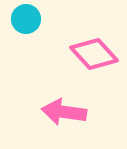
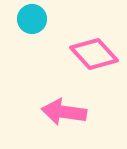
cyan circle: moved 6 px right
